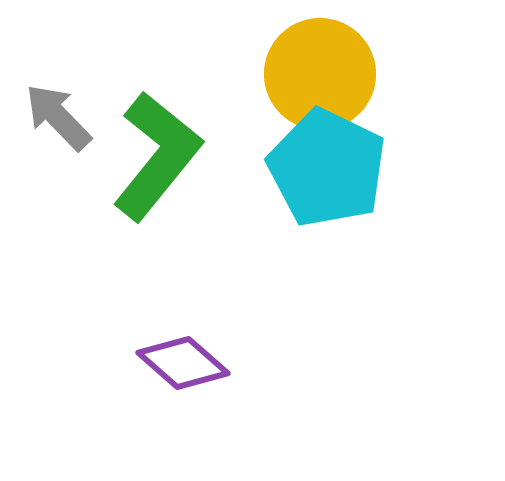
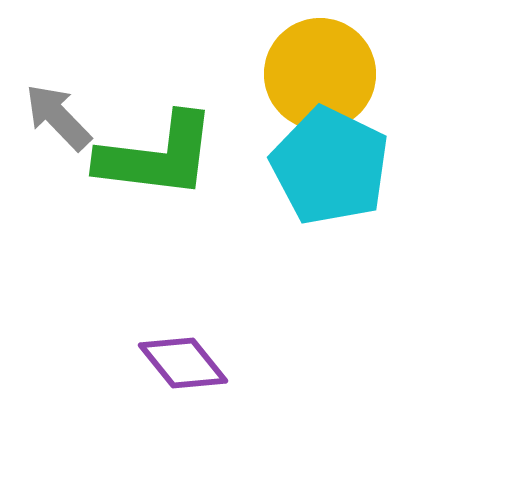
green L-shape: rotated 58 degrees clockwise
cyan pentagon: moved 3 px right, 2 px up
purple diamond: rotated 10 degrees clockwise
